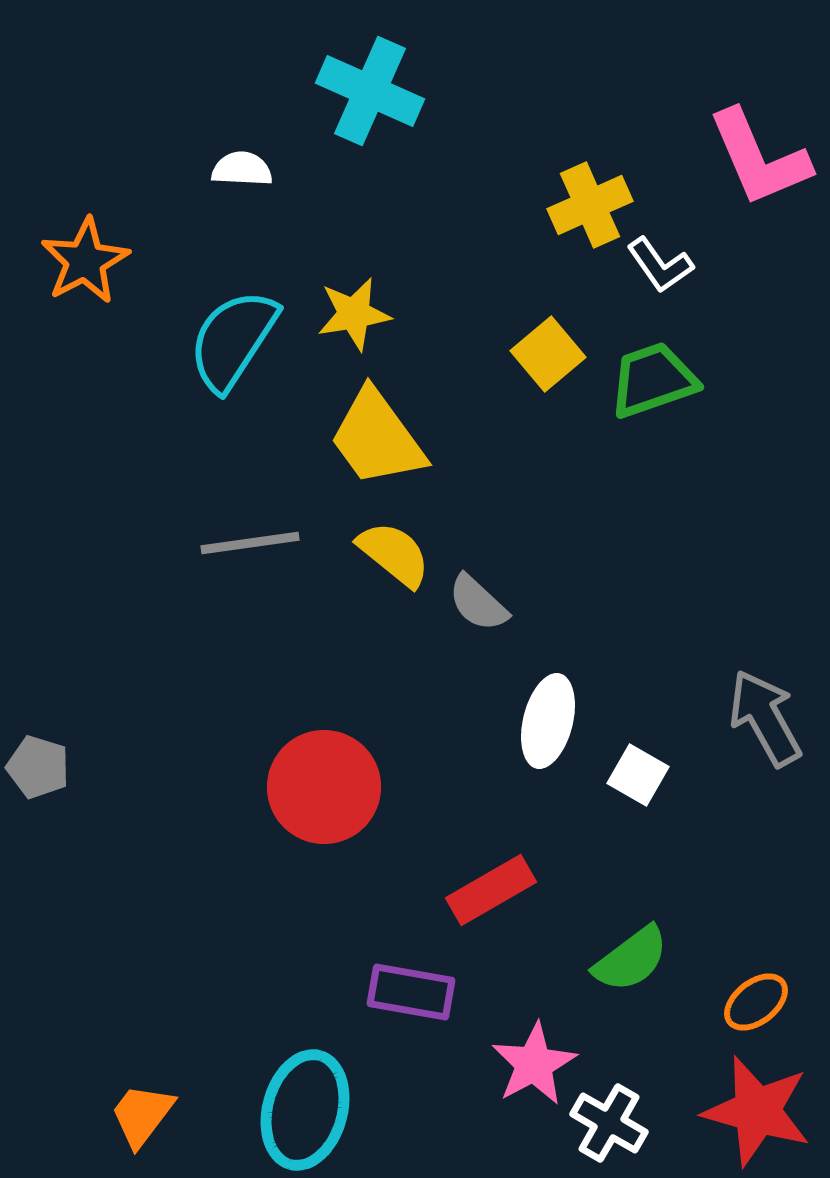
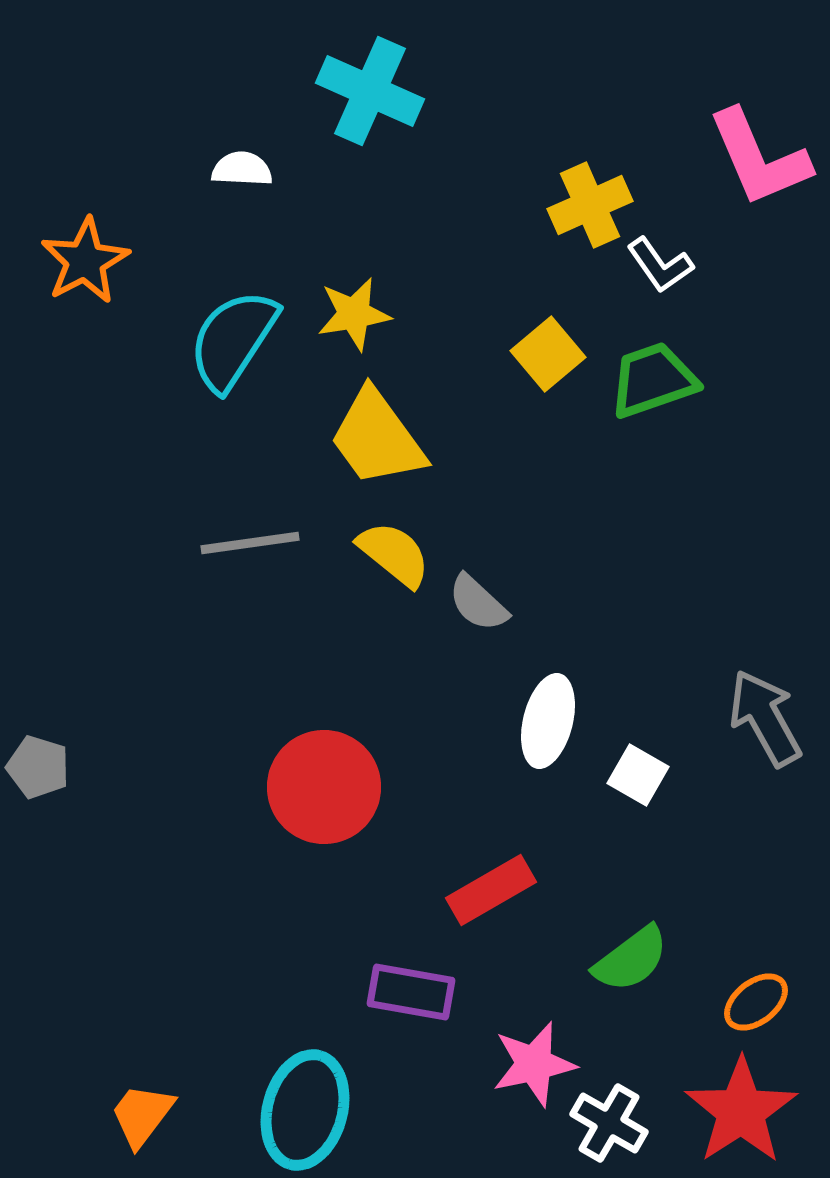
pink star: rotated 16 degrees clockwise
red star: moved 16 px left; rotated 23 degrees clockwise
